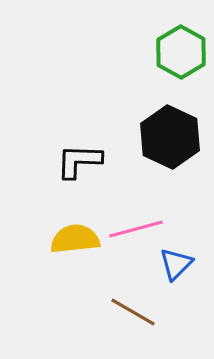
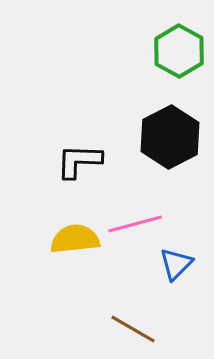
green hexagon: moved 2 px left, 1 px up
black hexagon: rotated 8 degrees clockwise
pink line: moved 1 px left, 5 px up
brown line: moved 17 px down
